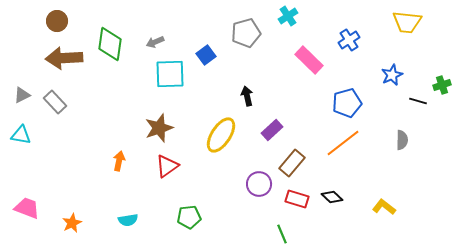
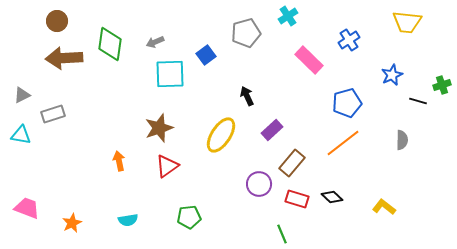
black arrow: rotated 12 degrees counterclockwise
gray rectangle: moved 2 px left, 12 px down; rotated 65 degrees counterclockwise
orange arrow: rotated 24 degrees counterclockwise
